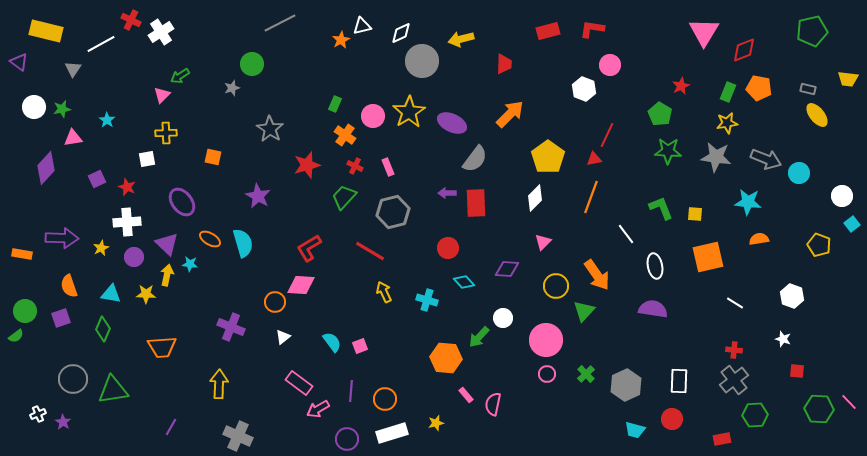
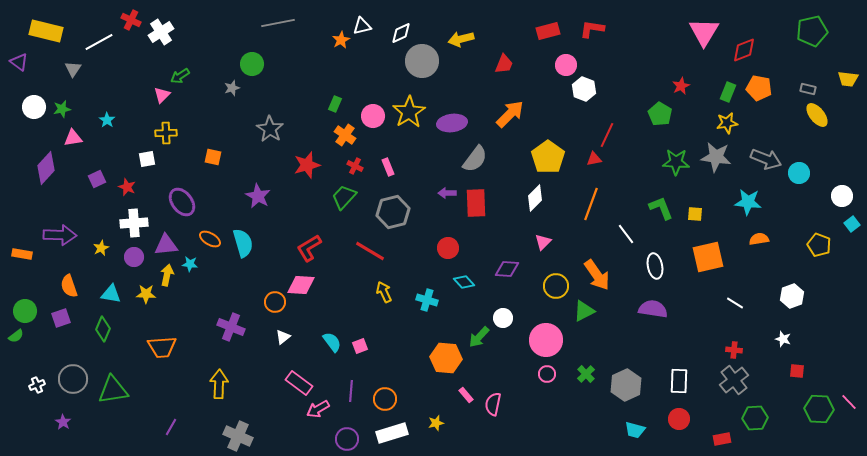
gray line at (280, 23): moved 2 px left; rotated 16 degrees clockwise
white line at (101, 44): moved 2 px left, 2 px up
red trapezoid at (504, 64): rotated 20 degrees clockwise
pink circle at (610, 65): moved 44 px left
purple ellipse at (452, 123): rotated 32 degrees counterclockwise
green star at (668, 151): moved 8 px right, 11 px down
orange line at (591, 197): moved 7 px down
white cross at (127, 222): moved 7 px right, 1 px down
purple arrow at (62, 238): moved 2 px left, 3 px up
purple triangle at (167, 244): moved 1 px left, 1 px down; rotated 50 degrees counterclockwise
white hexagon at (792, 296): rotated 20 degrees clockwise
green triangle at (584, 311): rotated 20 degrees clockwise
white cross at (38, 414): moved 1 px left, 29 px up
green hexagon at (755, 415): moved 3 px down
red circle at (672, 419): moved 7 px right
